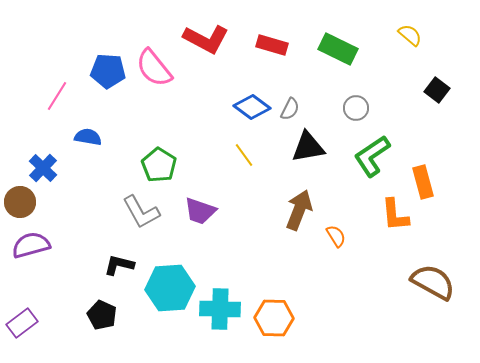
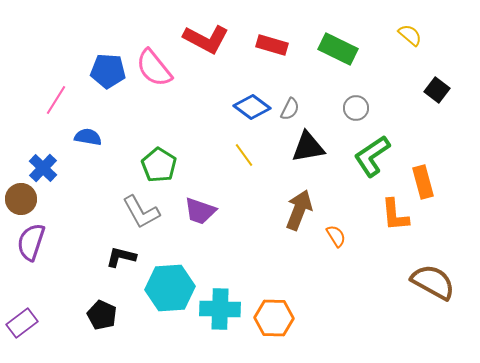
pink line: moved 1 px left, 4 px down
brown circle: moved 1 px right, 3 px up
purple semicircle: moved 3 px up; rotated 57 degrees counterclockwise
black L-shape: moved 2 px right, 8 px up
